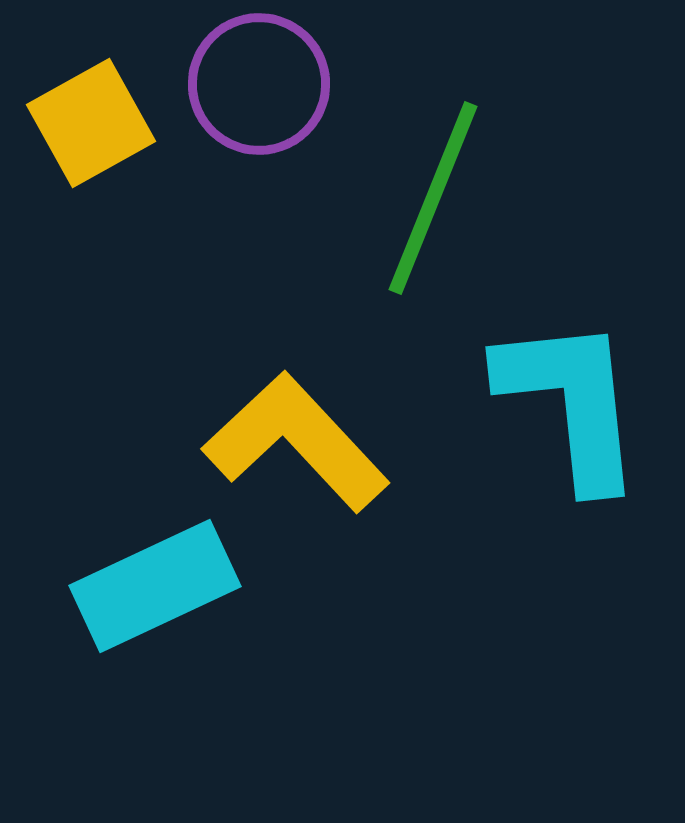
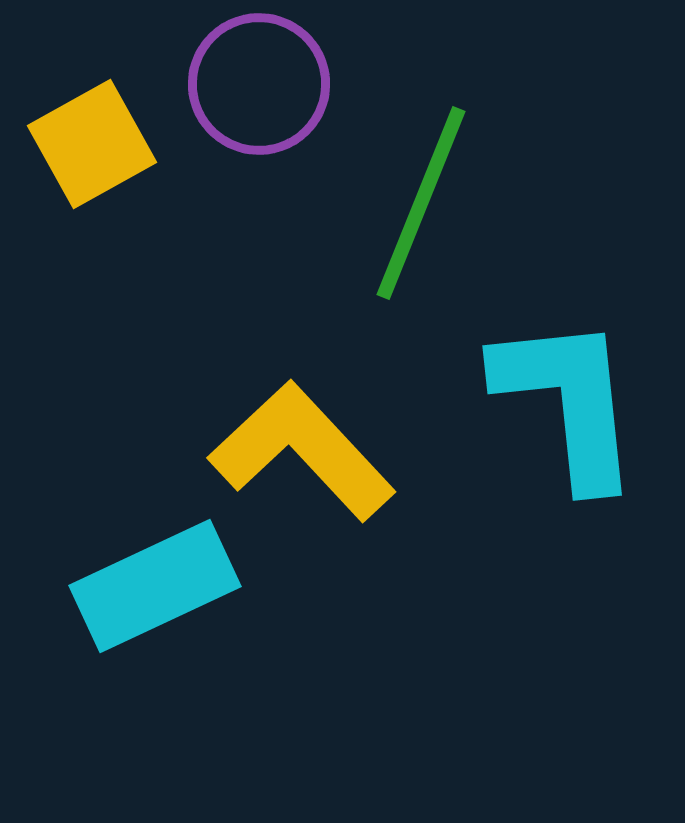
yellow square: moved 1 px right, 21 px down
green line: moved 12 px left, 5 px down
cyan L-shape: moved 3 px left, 1 px up
yellow L-shape: moved 6 px right, 9 px down
